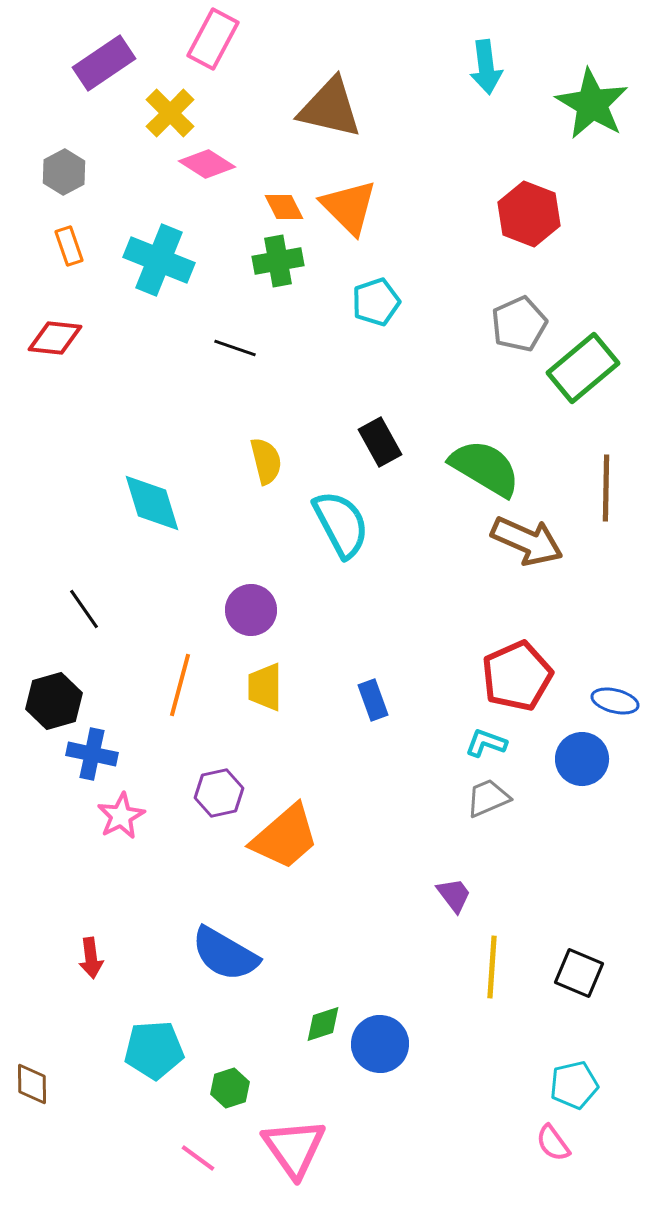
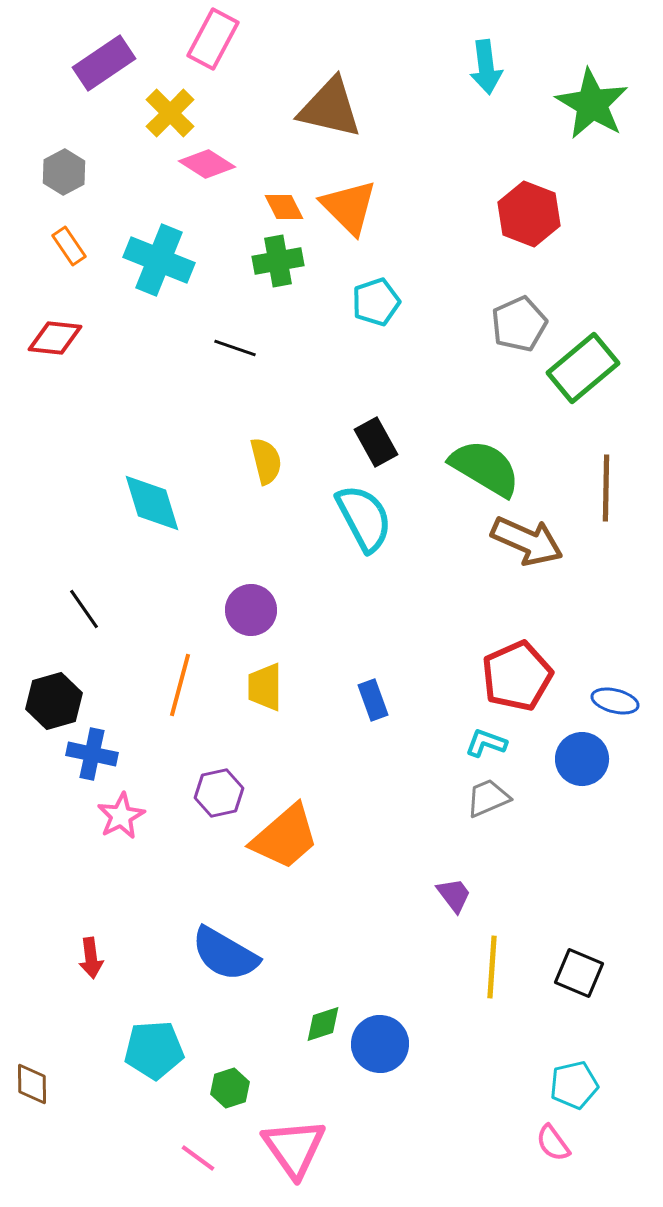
orange rectangle at (69, 246): rotated 15 degrees counterclockwise
black rectangle at (380, 442): moved 4 px left
cyan semicircle at (341, 524): moved 23 px right, 6 px up
